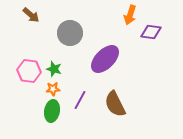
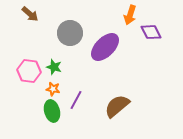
brown arrow: moved 1 px left, 1 px up
purple diamond: rotated 55 degrees clockwise
purple ellipse: moved 12 px up
green star: moved 2 px up
orange star: rotated 16 degrees clockwise
purple line: moved 4 px left
brown semicircle: moved 2 px right, 2 px down; rotated 76 degrees clockwise
green ellipse: rotated 25 degrees counterclockwise
